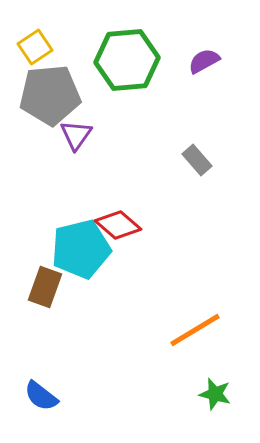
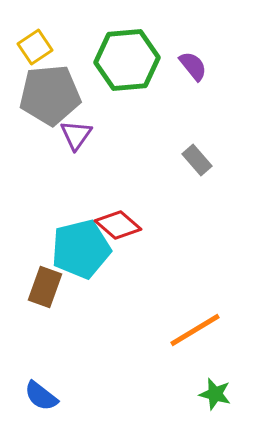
purple semicircle: moved 11 px left, 5 px down; rotated 80 degrees clockwise
